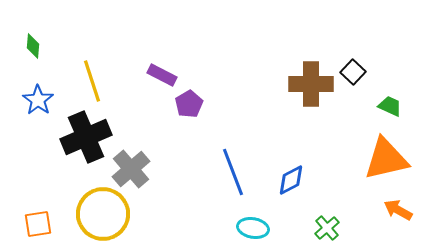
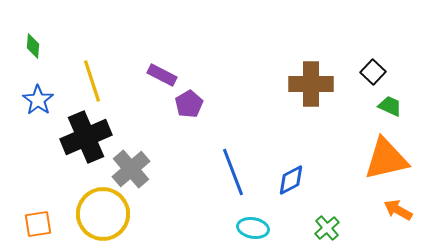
black square: moved 20 px right
